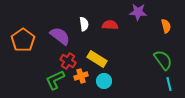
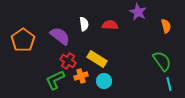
purple star: rotated 24 degrees clockwise
green semicircle: moved 1 px left, 1 px down
